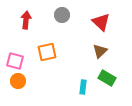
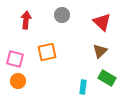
red triangle: moved 1 px right
pink square: moved 2 px up
